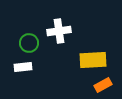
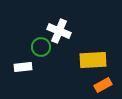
white cross: rotated 30 degrees clockwise
green circle: moved 12 px right, 4 px down
